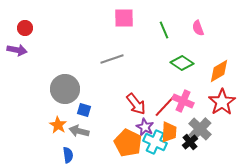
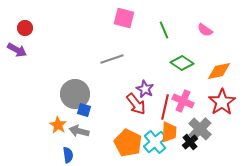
pink square: rotated 15 degrees clockwise
pink semicircle: moved 7 px right, 2 px down; rotated 35 degrees counterclockwise
purple arrow: rotated 18 degrees clockwise
orange diamond: rotated 20 degrees clockwise
gray circle: moved 10 px right, 5 px down
red line: moved 1 px down; rotated 30 degrees counterclockwise
purple star: moved 38 px up
cyan cross: rotated 25 degrees clockwise
